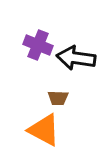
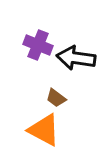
brown trapezoid: moved 2 px left; rotated 35 degrees clockwise
